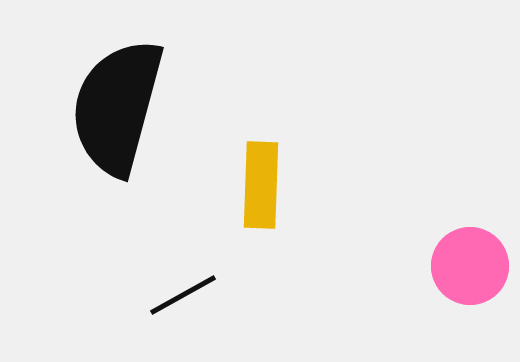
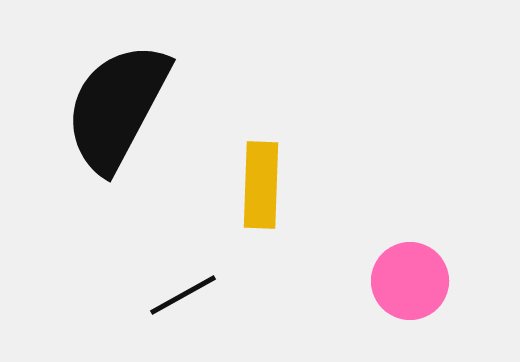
black semicircle: rotated 13 degrees clockwise
pink circle: moved 60 px left, 15 px down
